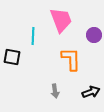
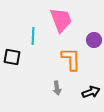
purple circle: moved 5 px down
gray arrow: moved 2 px right, 3 px up
